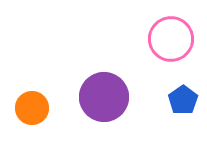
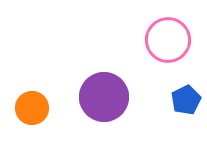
pink circle: moved 3 px left, 1 px down
blue pentagon: moved 3 px right; rotated 8 degrees clockwise
